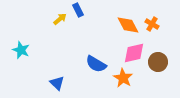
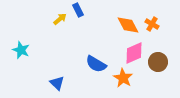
pink diamond: rotated 10 degrees counterclockwise
